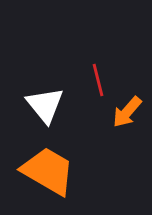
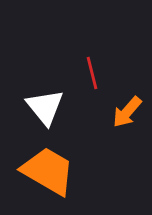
red line: moved 6 px left, 7 px up
white triangle: moved 2 px down
